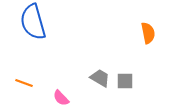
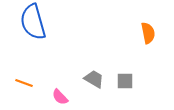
gray trapezoid: moved 6 px left, 1 px down
pink semicircle: moved 1 px left, 1 px up
